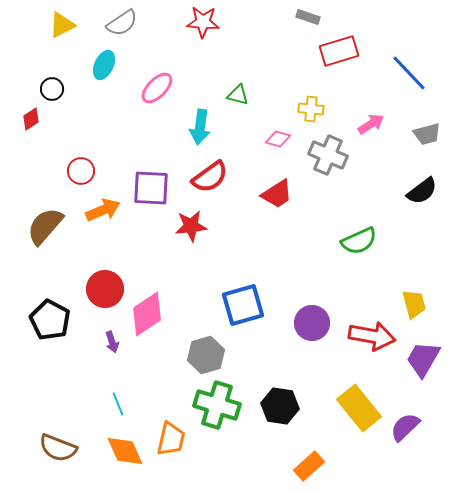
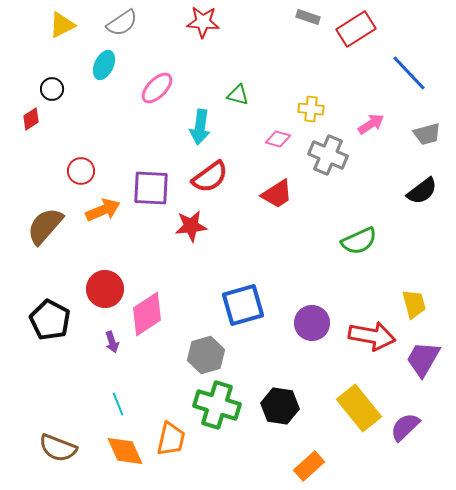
red rectangle at (339, 51): moved 17 px right, 22 px up; rotated 15 degrees counterclockwise
